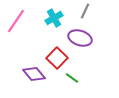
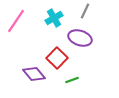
green line: moved 2 px down; rotated 56 degrees counterclockwise
